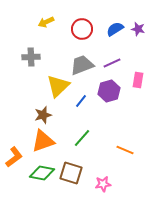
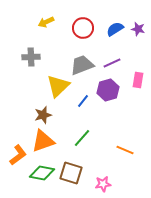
red circle: moved 1 px right, 1 px up
purple hexagon: moved 1 px left, 1 px up
blue line: moved 2 px right
orange L-shape: moved 4 px right, 2 px up
